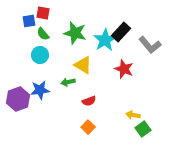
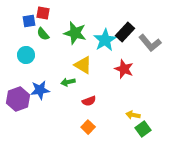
black rectangle: moved 4 px right
gray L-shape: moved 2 px up
cyan circle: moved 14 px left
